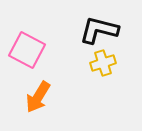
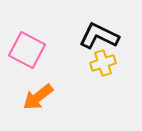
black L-shape: moved 6 px down; rotated 12 degrees clockwise
orange arrow: rotated 20 degrees clockwise
